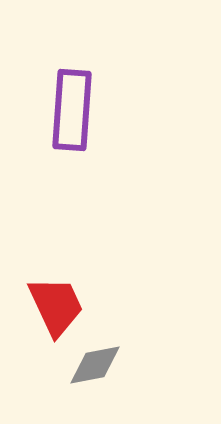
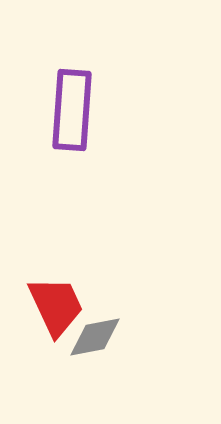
gray diamond: moved 28 px up
